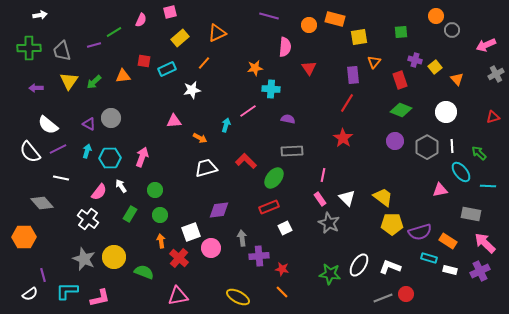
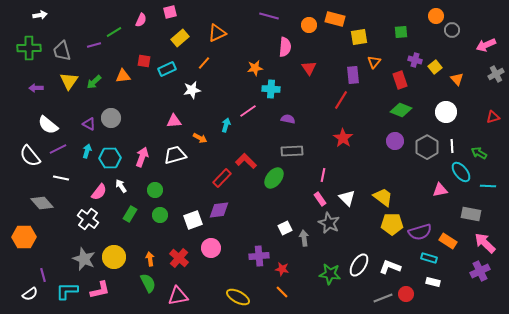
red line at (347, 103): moved 6 px left, 3 px up
white semicircle at (30, 152): moved 4 px down
green arrow at (479, 153): rotated 14 degrees counterclockwise
white trapezoid at (206, 168): moved 31 px left, 13 px up
red rectangle at (269, 207): moved 47 px left, 29 px up; rotated 24 degrees counterclockwise
white square at (191, 232): moved 2 px right, 12 px up
gray arrow at (242, 238): moved 62 px right
orange arrow at (161, 241): moved 11 px left, 18 px down
white rectangle at (450, 270): moved 17 px left, 12 px down
green semicircle at (144, 272): moved 4 px right, 11 px down; rotated 42 degrees clockwise
pink L-shape at (100, 298): moved 8 px up
